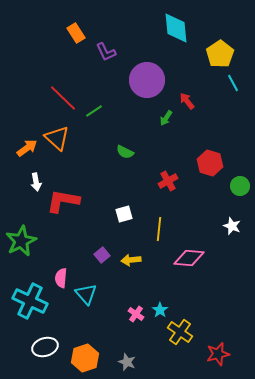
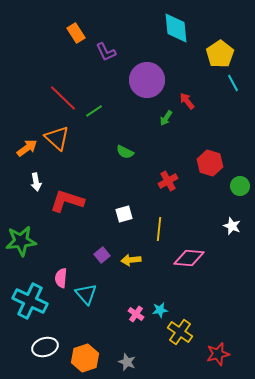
red L-shape: moved 4 px right; rotated 8 degrees clockwise
green star: rotated 20 degrees clockwise
cyan star: rotated 28 degrees clockwise
